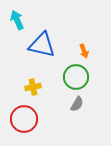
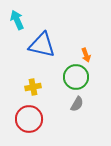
orange arrow: moved 2 px right, 4 px down
red circle: moved 5 px right
